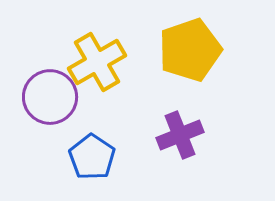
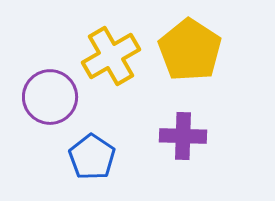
yellow pentagon: rotated 20 degrees counterclockwise
yellow cross: moved 14 px right, 6 px up
purple cross: moved 3 px right, 1 px down; rotated 24 degrees clockwise
